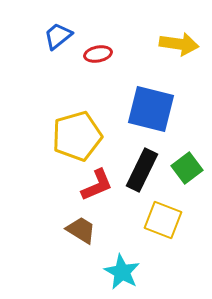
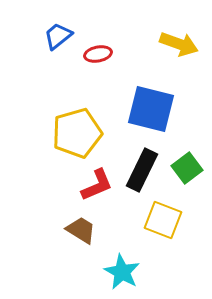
yellow arrow: rotated 12 degrees clockwise
yellow pentagon: moved 3 px up
